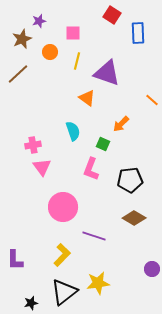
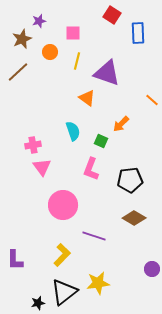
brown line: moved 2 px up
green square: moved 2 px left, 3 px up
pink circle: moved 2 px up
black star: moved 7 px right
